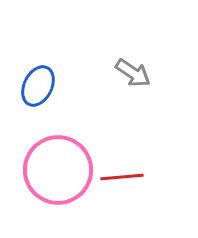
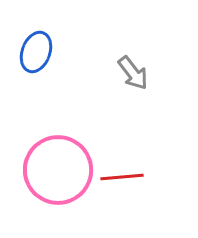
gray arrow: rotated 18 degrees clockwise
blue ellipse: moved 2 px left, 34 px up; rotated 6 degrees counterclockwise
